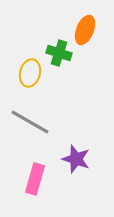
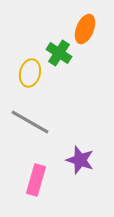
orange ellipse: moved 1 px up
green cross: rotated 15 degrees clockwise
purple star: moved 4 px right, 1 px down
pink rectangle: moved 1 px right, 1 px down
